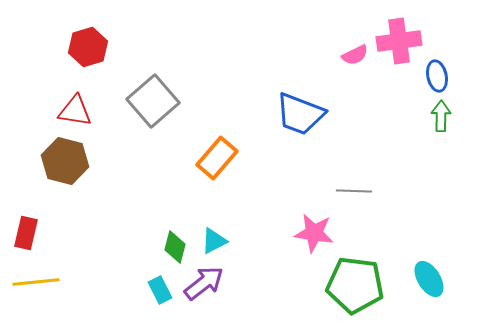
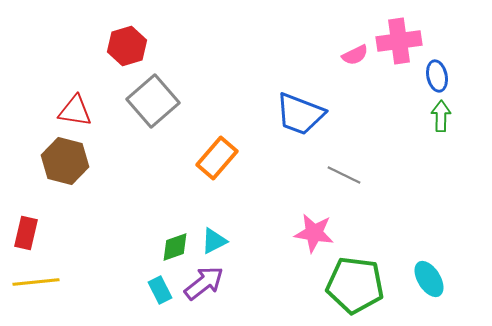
red hexagon: moved 39 px right, 1 px up
gray line: moved 10 px left, 16 px up; rotated 24 degrees clockwise
green diamond: rotated 56 degrees clockwise
